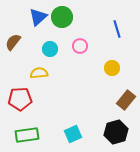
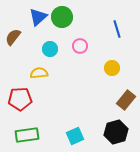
brown semicircle: moved 5 px up
cyan square: moved 2 px right, 2 px down
